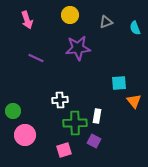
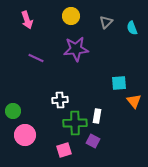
yellow circle: moved 1 px right, 1 px down
gray triangle: rotated 24 degrees counterclockwise
cyan semicircle: moved 3 px left
purple star: moved 2 px left, 1 px down
purple square: moved 1 px left
